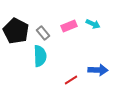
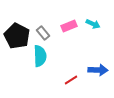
black pentagon: moved 1 px right, 5 px down
